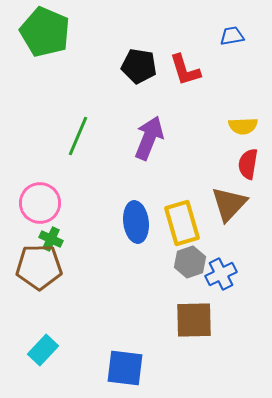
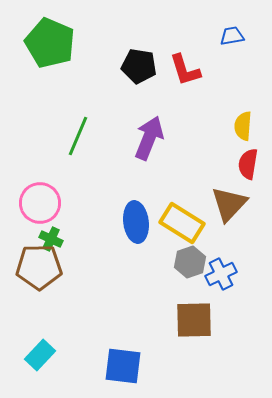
green pentagon: moved 5 px right, 11 px down
yellow semicircle: rotated 96 degrees clockwise
yellow rectangle: rotated 42 degrees counterclockwise
cyan rectangle: moved 3 px left, 5 px down
blue square: moved 2 px left, 2 px up
